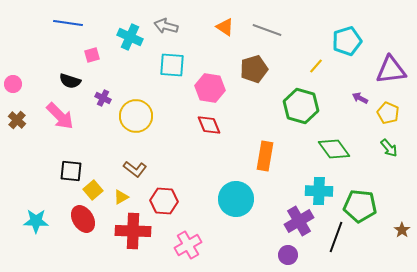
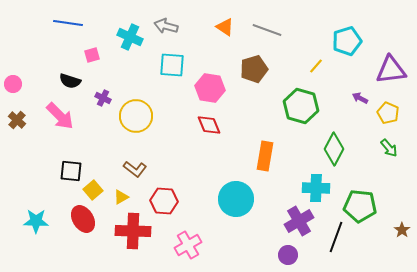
green diamond at (334, 149): rotated 64 degrees clockwise
cyan cross at (319, 191): moved 3 px left, 3 px up
